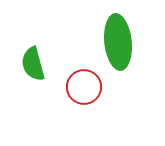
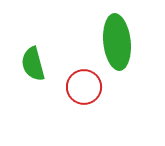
green ellipse: moved 1 px left
